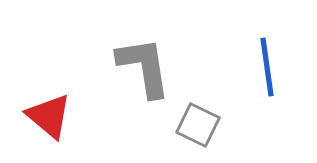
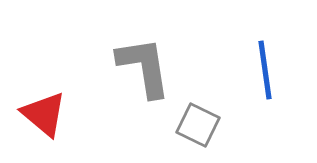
blue line: moved 2 px left, 3 px down
red triangle: moved 5 px left, 2 px up
